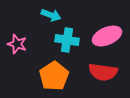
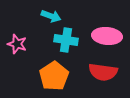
cyan arrow: moved 1 px down
pink ellipse: rotated 28 degrees clockwise
cyan cross: moved 1 px left
